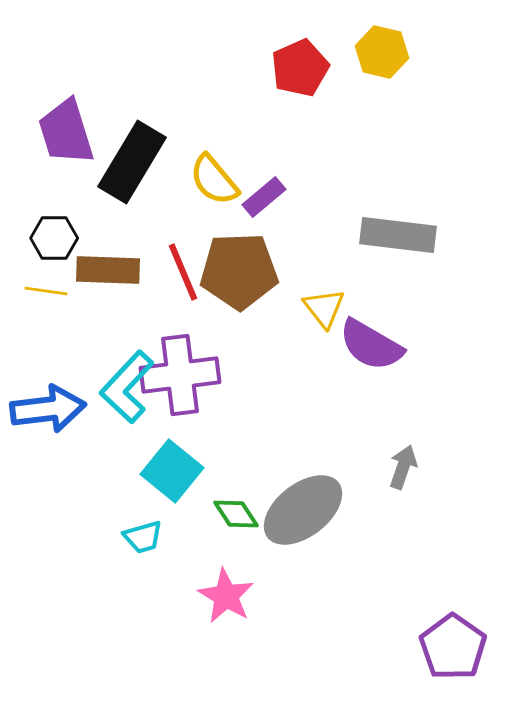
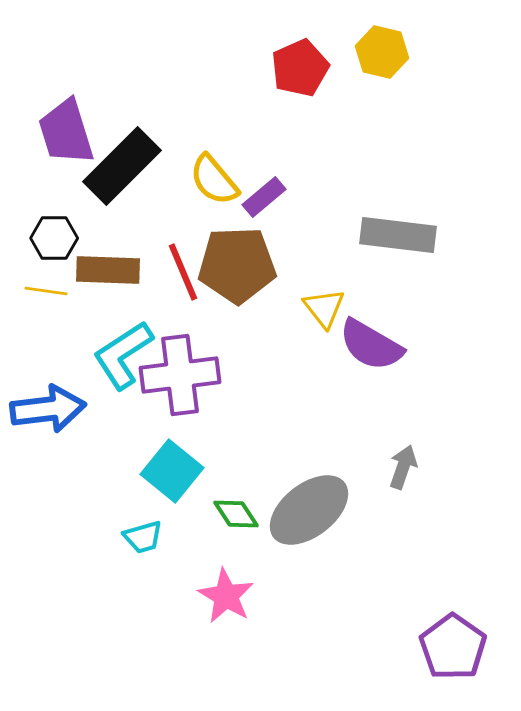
black rectangle: moved 10 px left, 4 px down; rotated 14 degrees clockwise
brown pentagon: moved 2 px left, 6 px up
cyan L-shape: moved 4 px left, 32 px up; rotated 14 degrees clockwise
gray ellipse: moved 6 px right
